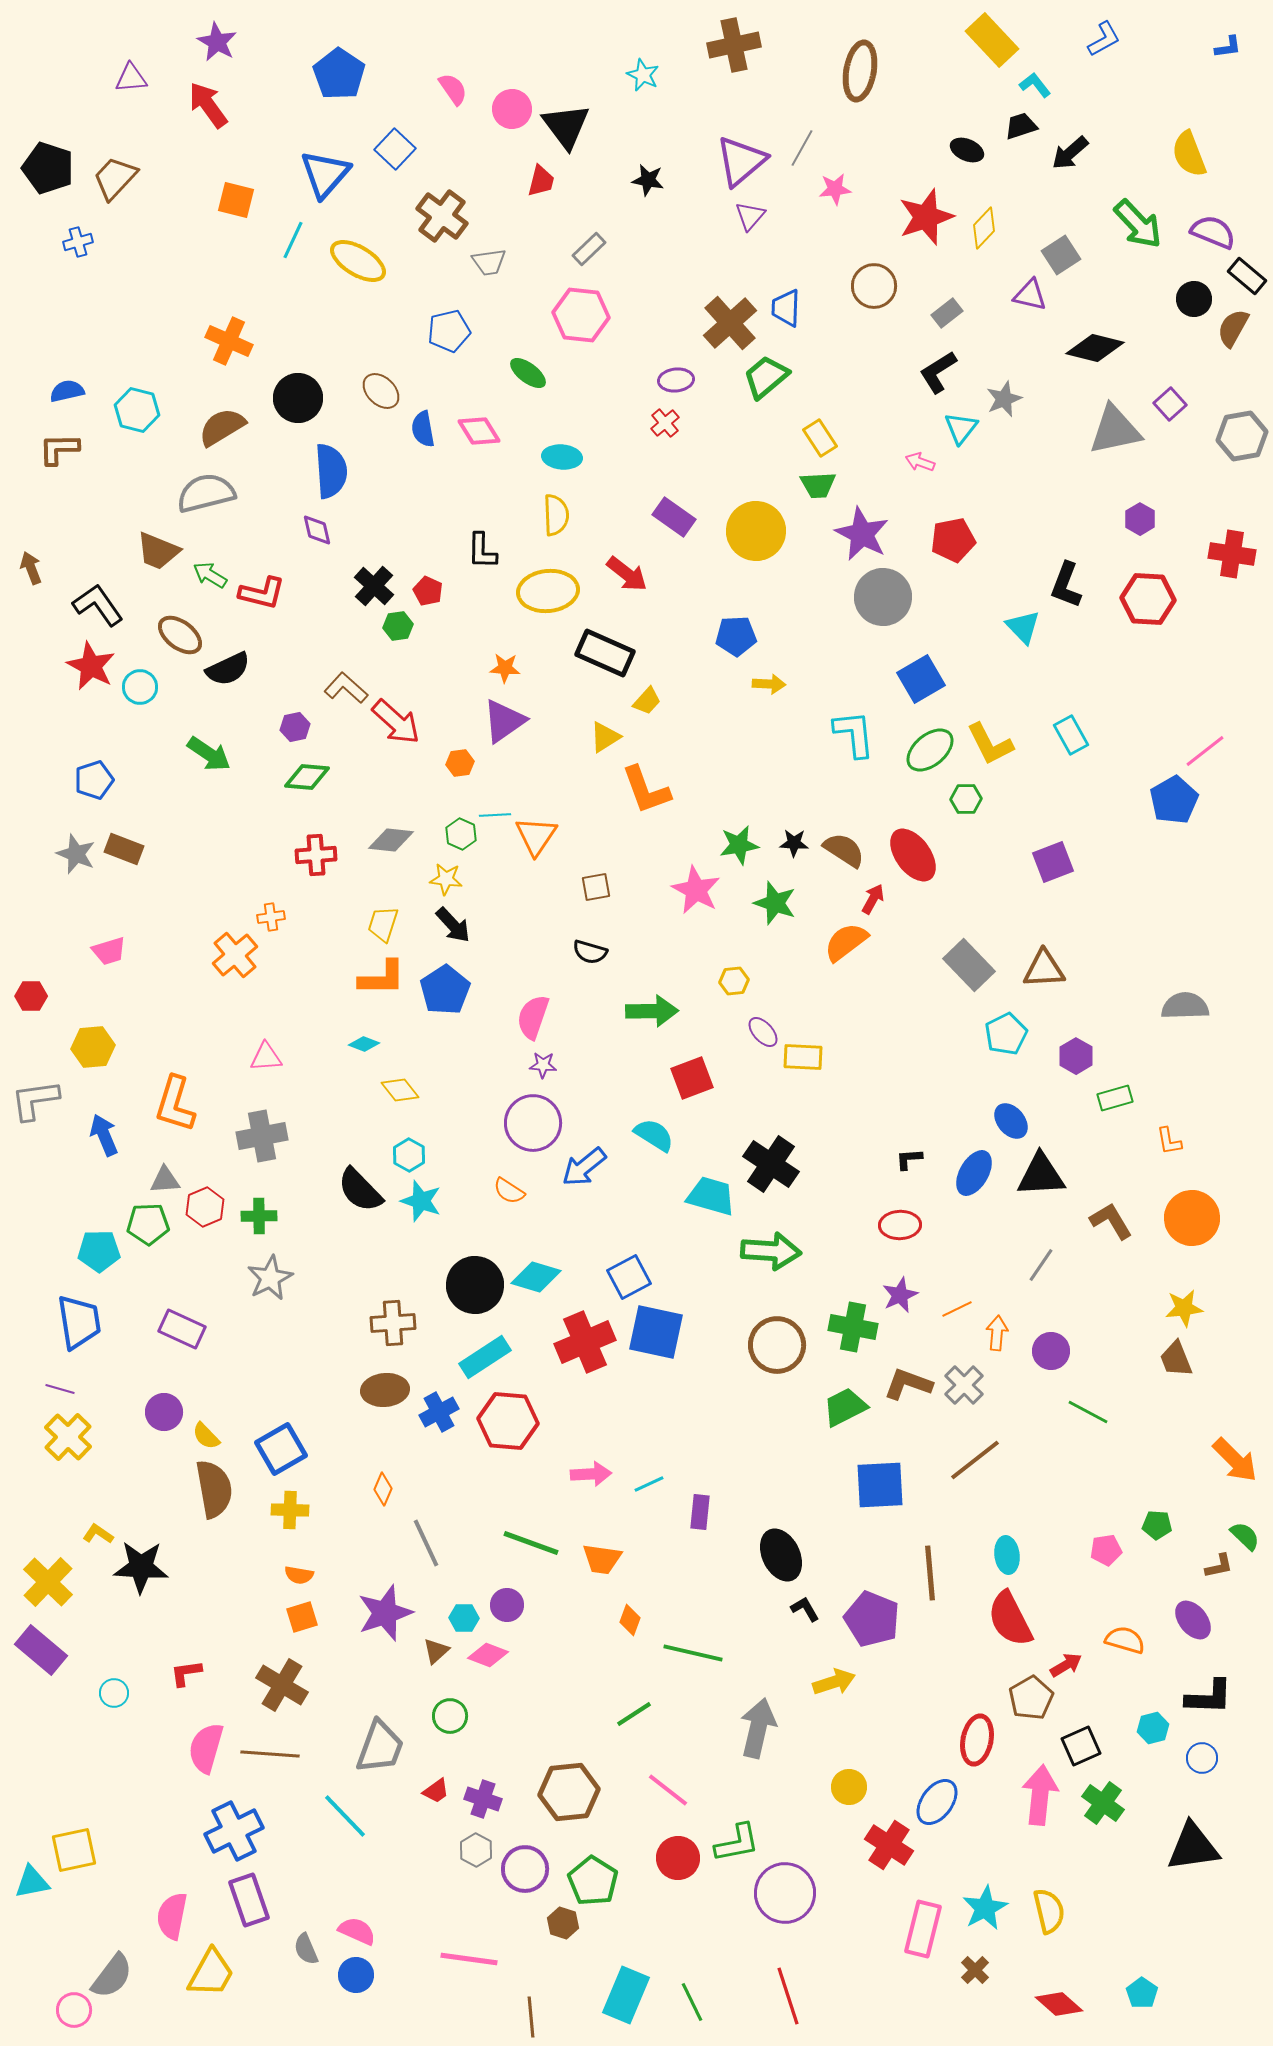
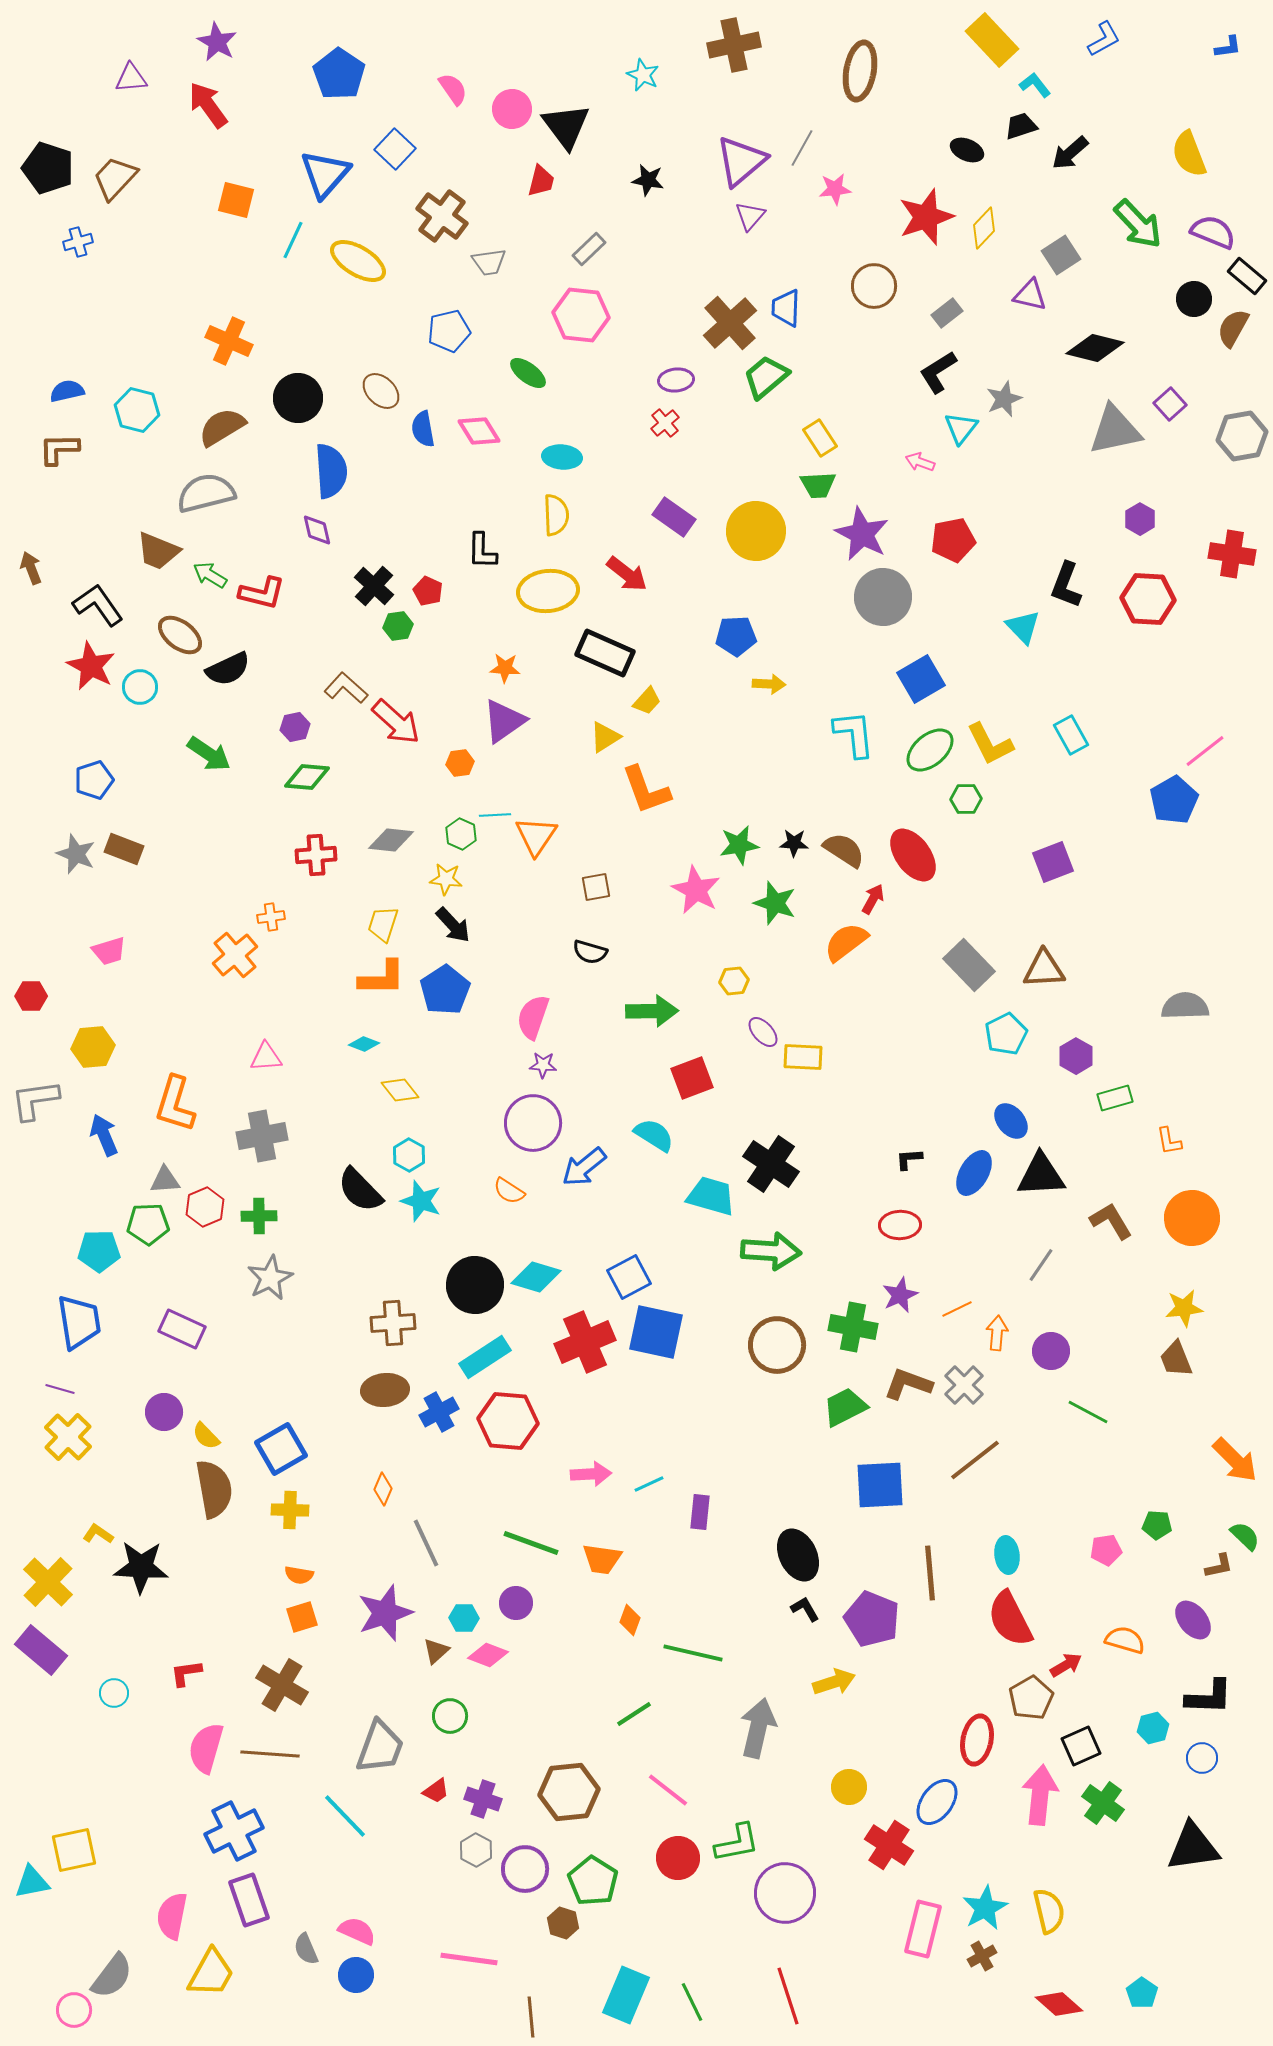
black ellipse at (781, 1555): moved 17 px right
purple circle at (507, 1605): moved 9 px right, 2 px up
brown cross at (975, 1970): moved 7 px right, 14 px up; rotated 16 degrees clockwise
